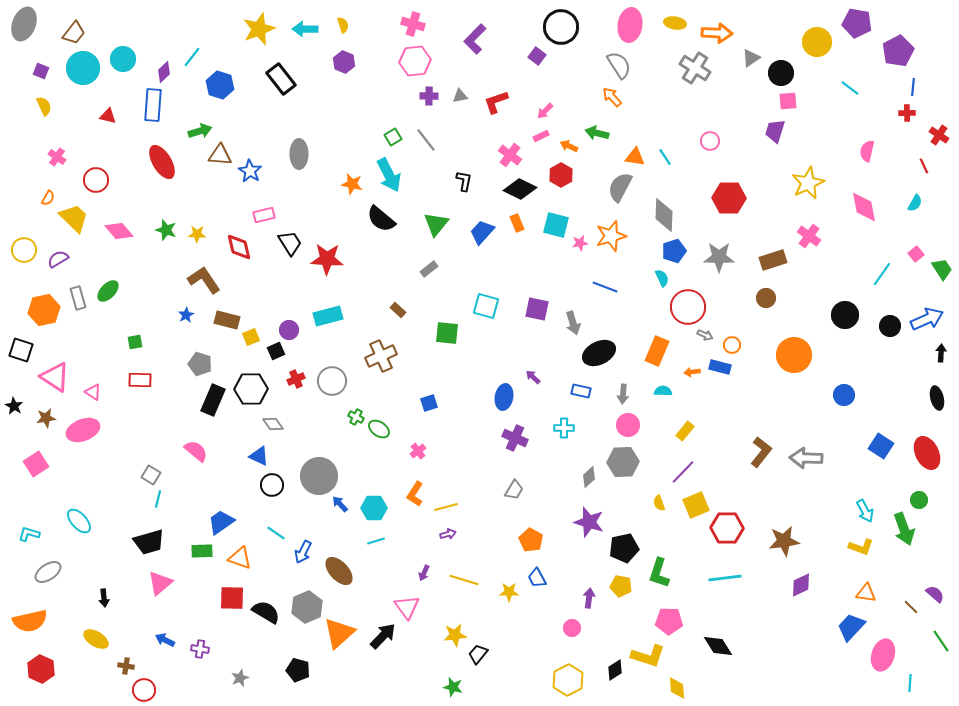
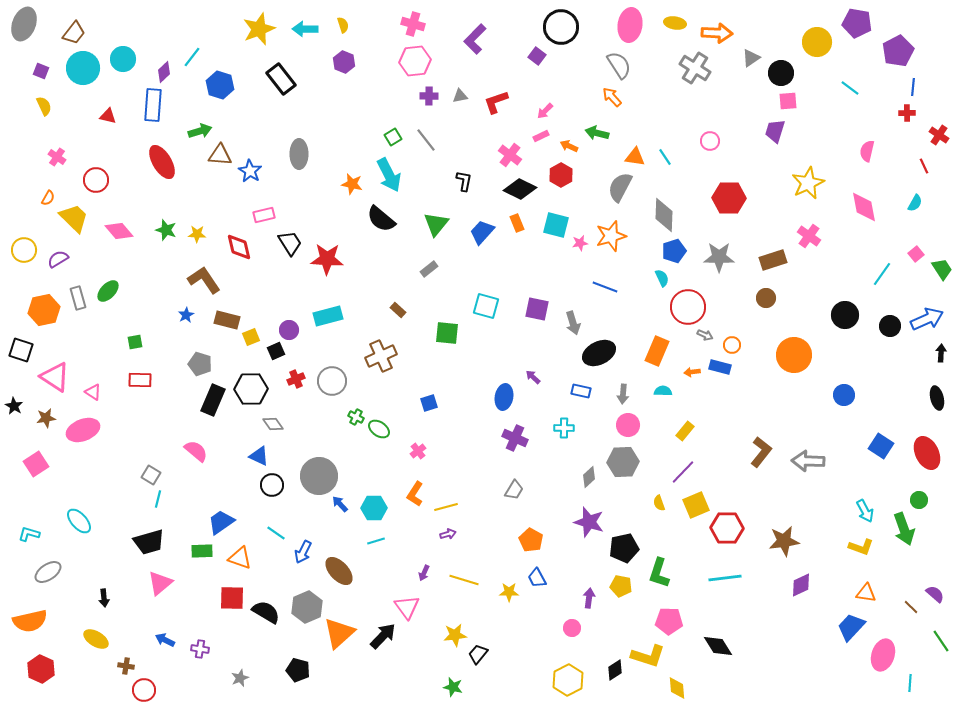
gray arrow at (806, 458): moved 2 px right, 3 px down
